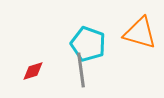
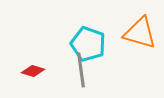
red diamond: rotated 35 degrees clockwise
